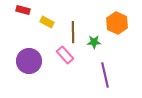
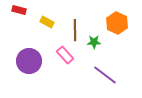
red rectangle: moved 4 px left
brown line: moved 2 px right, 2 px up
purple line: rotated 40 degrees counterclockwise
